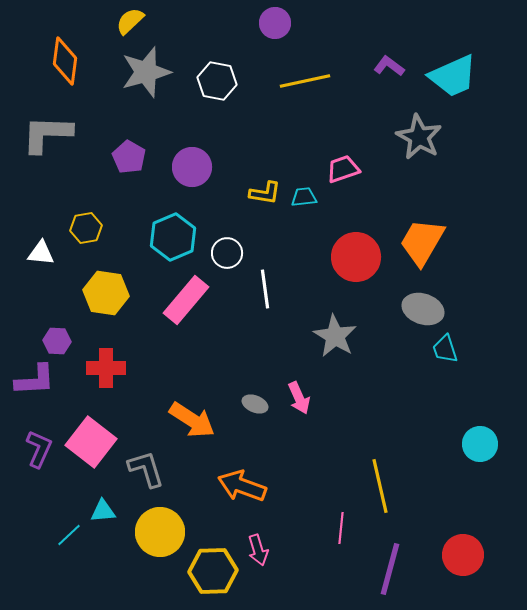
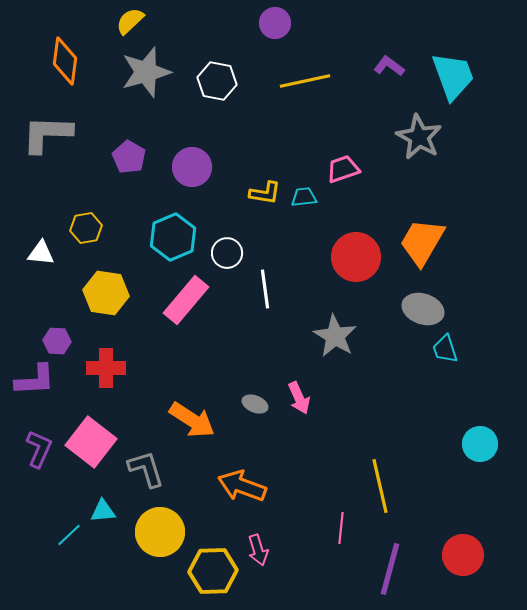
cyan trapezoid at (453, 76): rotated 86 degrees counterclockwise
